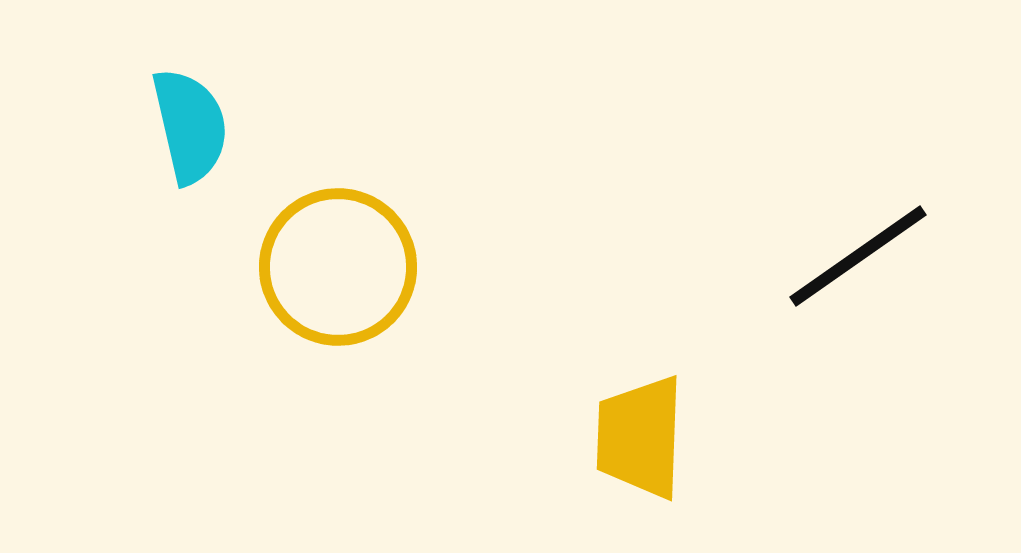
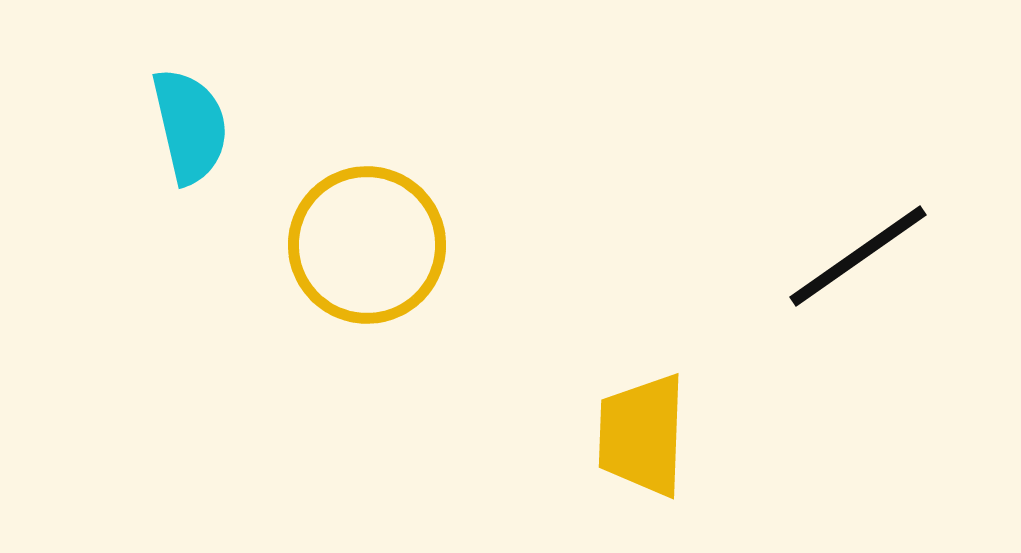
yellow circle: moved 29 px right, 22 px up
yellow trapezoid: moved 2 px right, 2 px up
